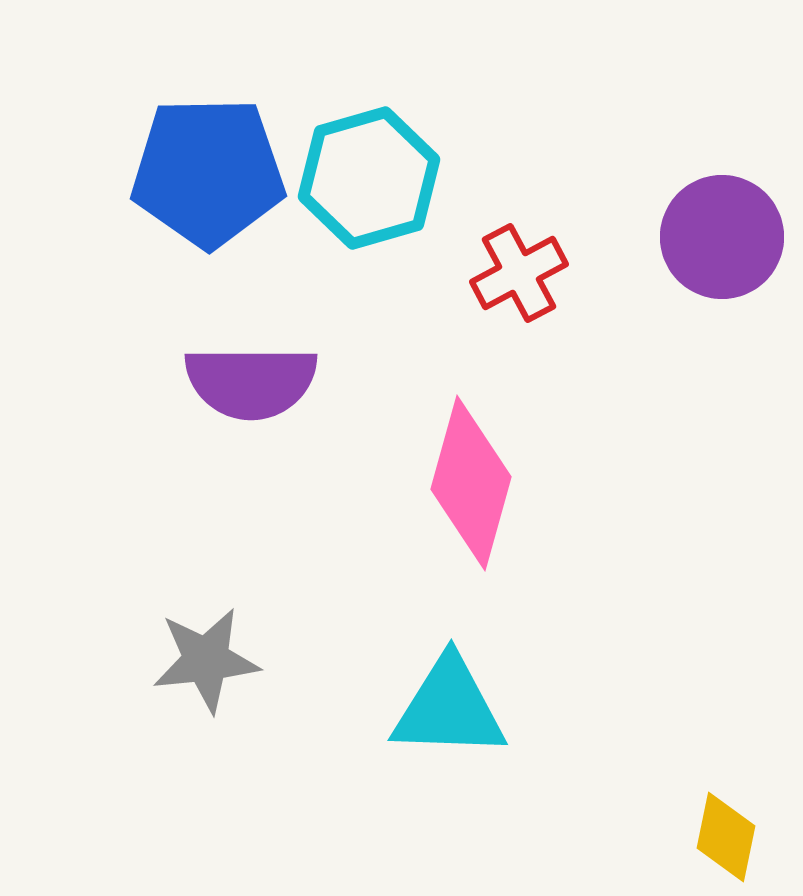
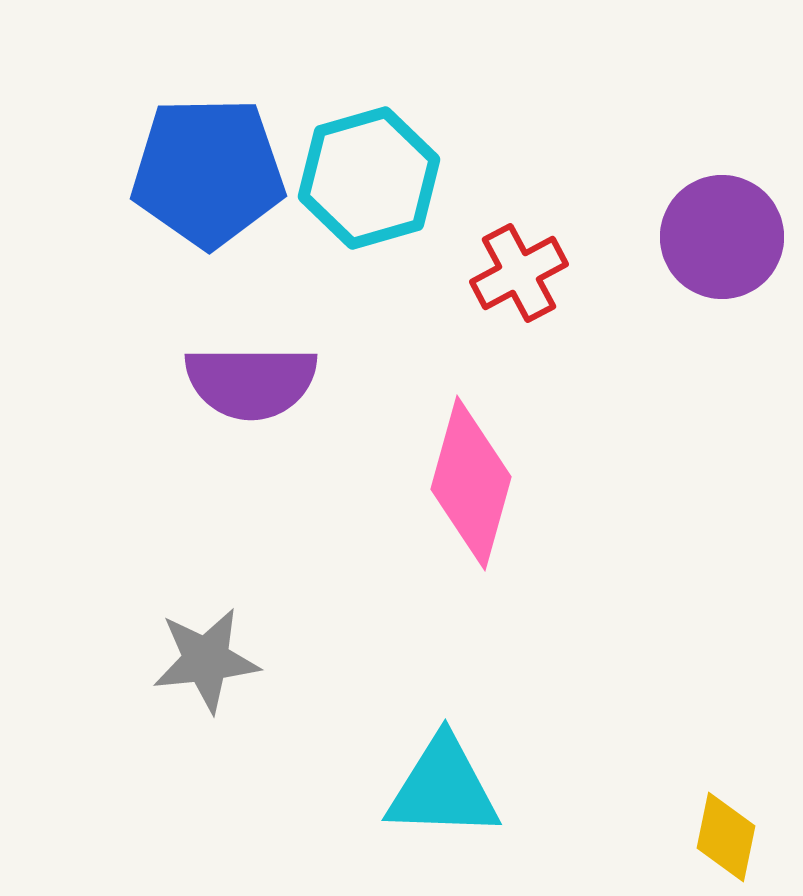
cyan triangle: moved 6 px left, 80 px down
